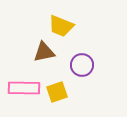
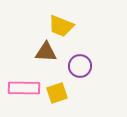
brown triangle: moved 2 px right; rotated 15 degrees clockwise
purple circle: moved 2 px left, 1 px down
yellow square: moved 1 px down
